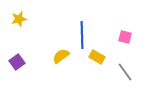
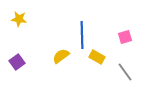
yellow star: rotated 21 degrees clockwise
pink square: rotated 32 degrees counterclockwise
